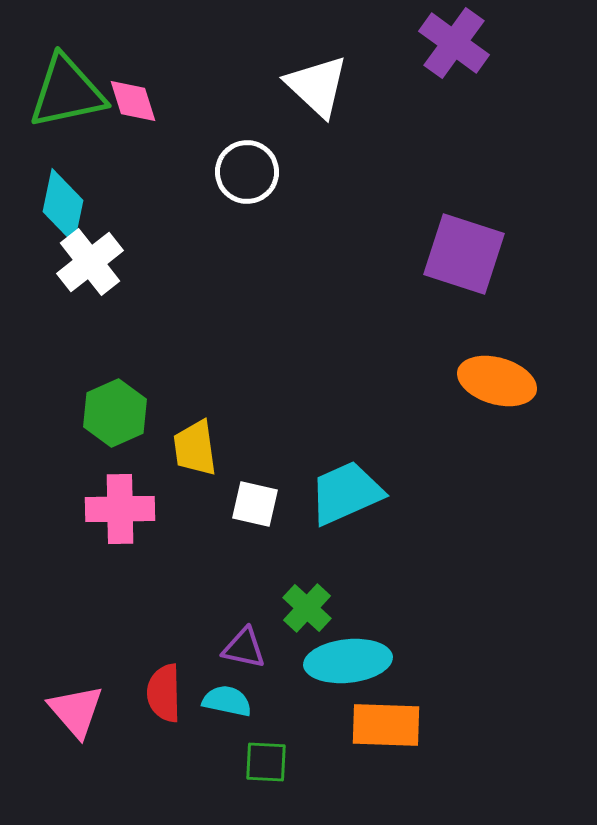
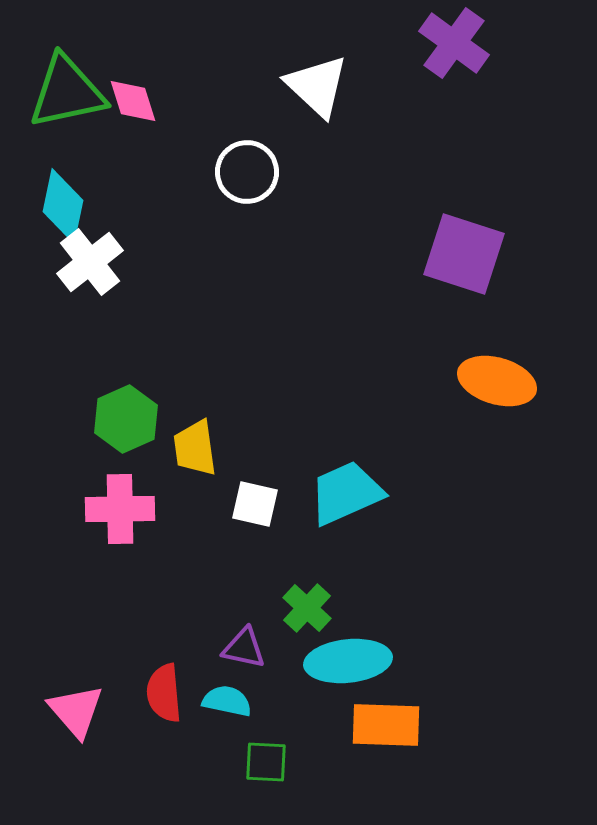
green hexagon: moved 11 px right, 6 px down
red semicircle: rotated 4 degrees counterclockwise
